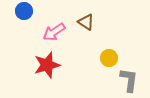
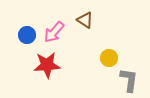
blue circle: moved 3 px right, 24 px down
brown triangle: moved 1 px left, 2 px up
pink arrow: rotated 15 degrees counterclockwise
red star: rotated 12 degrees clockwise
